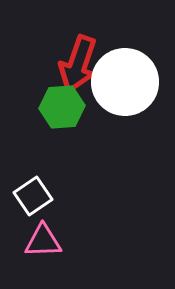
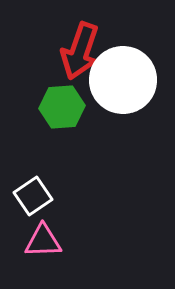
red arrow: moved 2 px right, 13 px up
white circle: moved 2 px left, 2 px up
